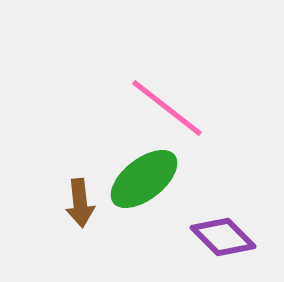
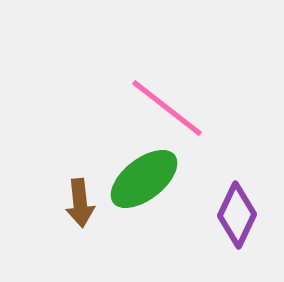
purple diamond: moved 14 px right, 22 px up; rotated 70 degrees clockwise
